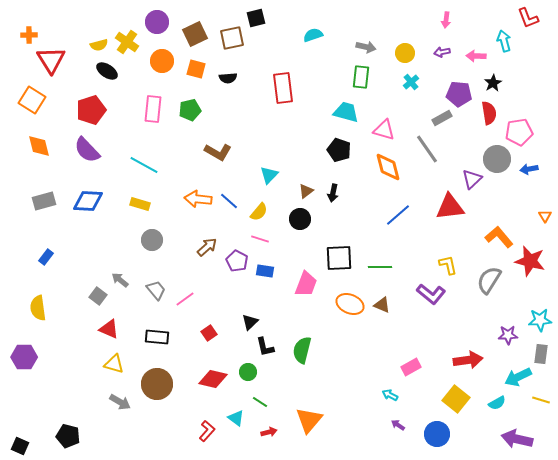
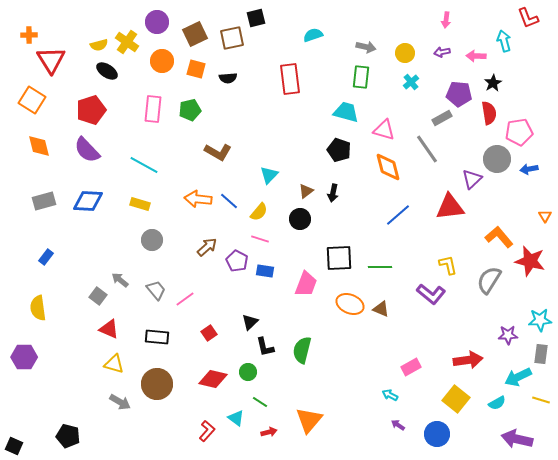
red rectangle at (283, 88): moved 7 px right, 9 px up
brown triangle at (382, 305): moved 1 px left, 4 px down
black square at (20, 446): moved 6 px left
